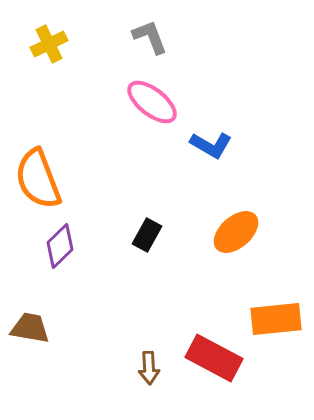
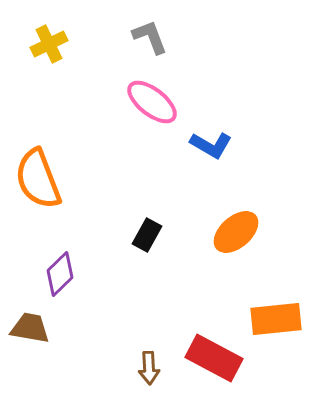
purple diamond: moved 28 px down
